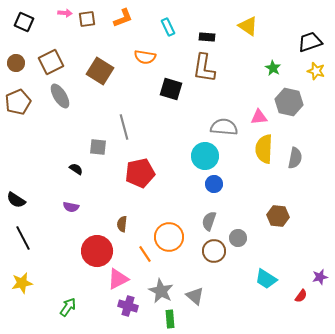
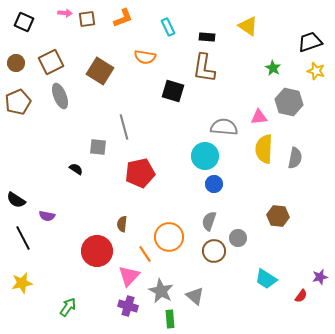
black square at (171, 89): moved 2 px right, 2 px down
gray ellipse at (60, 96): rotated 10 degrees clockwise
purple semicircle at (71, 207): moved 24 px left, 9 px down
pink triangle at (118, 279): moved 11 px right, 3 px up; rotated 20 degrees counterclockwise
